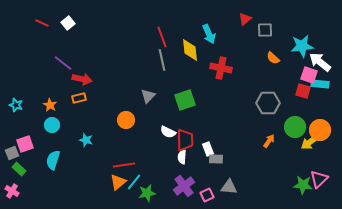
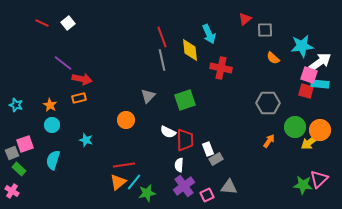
white arrow at (320, 62): rotated 105 degrees clockwise
red square at (303, 91): moved 3 px right
white semicircle at (182, 157): moved 3 px left, 8 px down
gray rectangle at (216, 159): rotated 32 degrees counterclockwise
